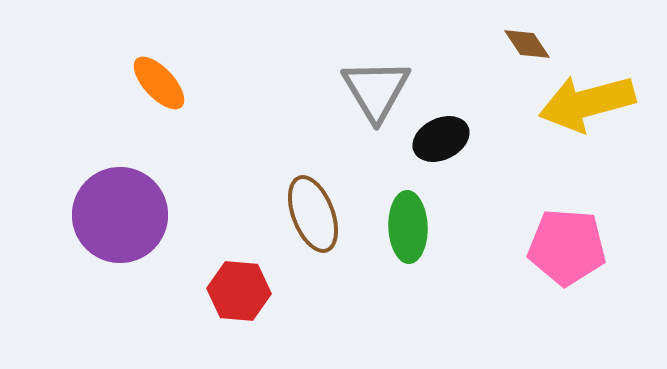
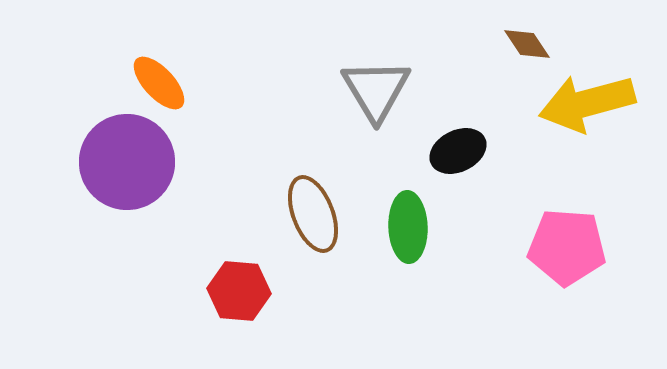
black ellipse: moved 17 px right, 12 px down
purple circle: moved 7 px right, 53 px up
